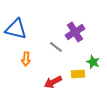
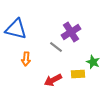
purple cross: moved 4 px left
red arrow: moved 2 px up
